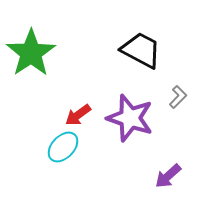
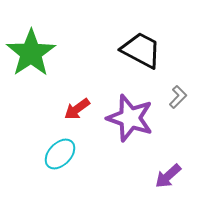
red arrow: moved 1 px left, 6 px up
cyan ellipse: moved 3 px left, 7 px down
